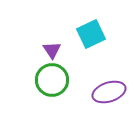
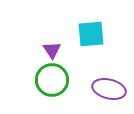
cyan square: rotated 20 degrees clockwise
purple ellipse: moved 3 px up; rotated 32 degrees clockwise
